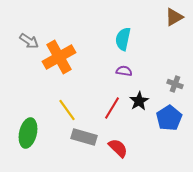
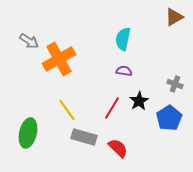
orange cross: moved 2 px down
